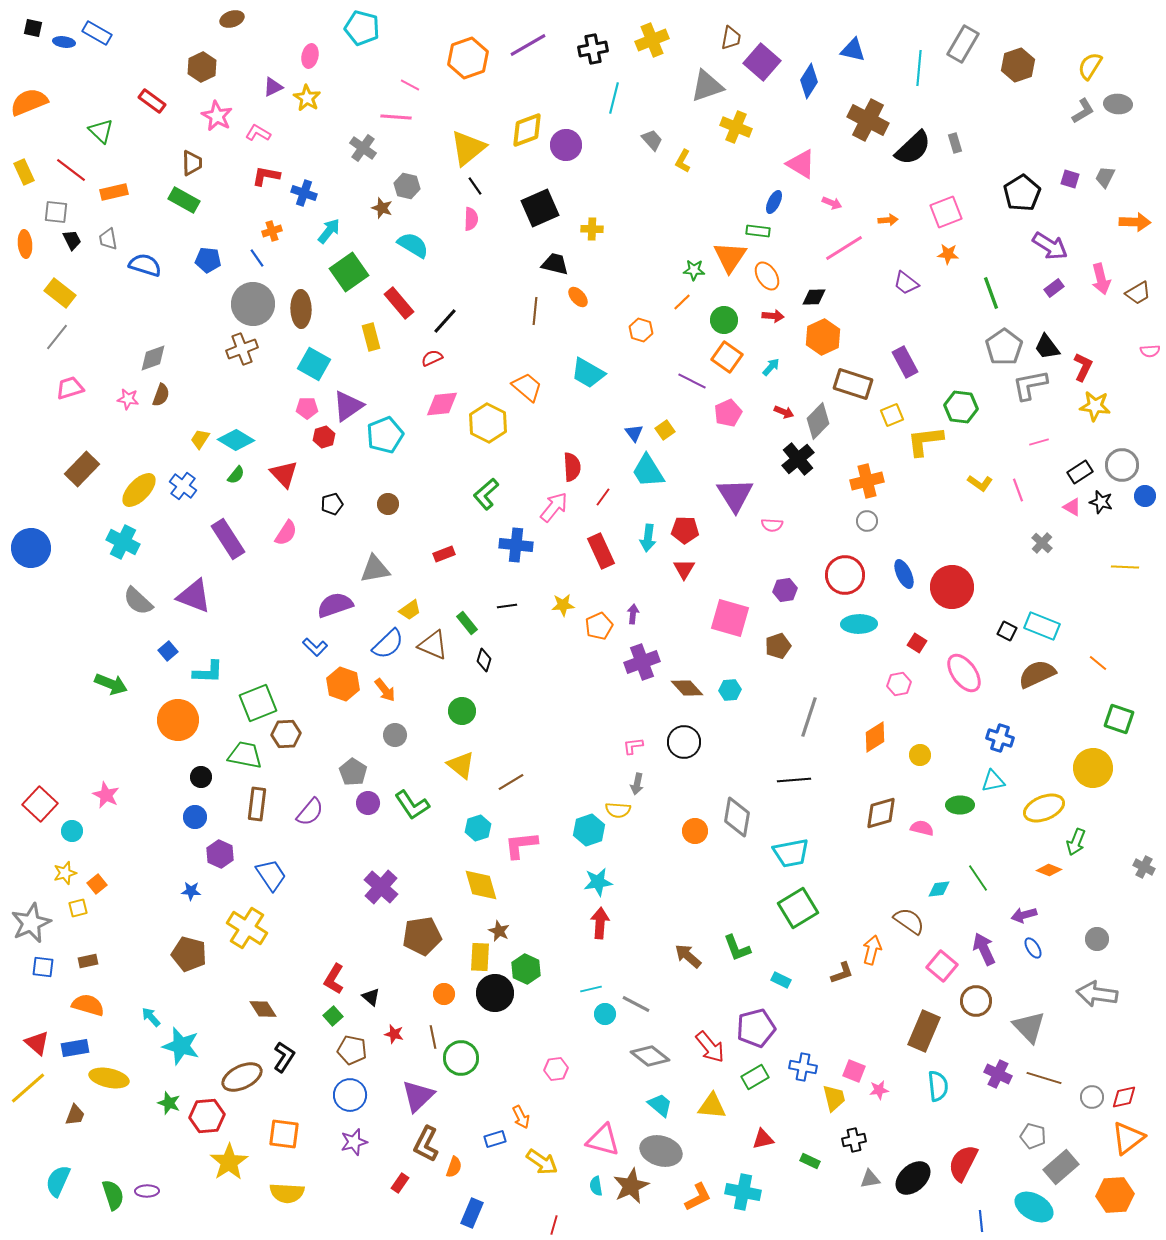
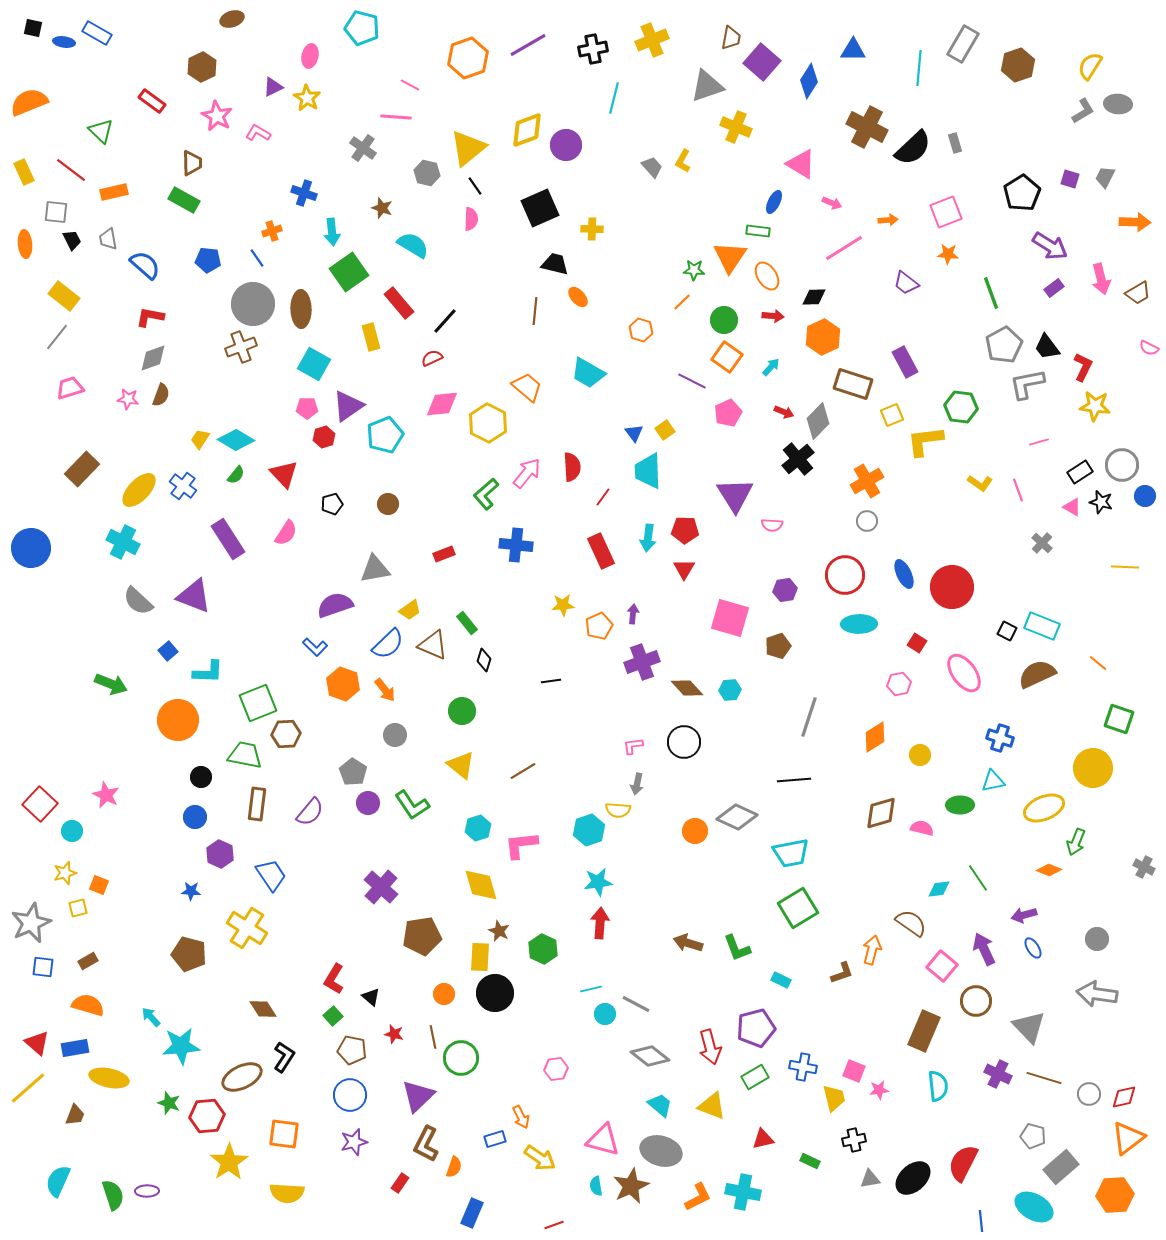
blue triangle at (853, 50): rotated 12 degrees counterclockwise
brown cross at (868, 120): moved 1 px left, 7 px down
gray trapezoid at (652, 140): moved 27 px down
red L-shape at (266, 176): moved 116 px left, 141 px down
gray hexagon at (407, 186): moved 20 px right, 13 px up
cyan arrow at (329, 231): moved 3 px right, 1 px down; rotated 136 degrees clockwise
blue semicircle at (145, 265): rotated 24 degrees clockwise
yellow rectangle at (60, 293): moved 4 px right, 3 px down
gray pentagon at (1004, 347): moved 2 px up; rotated 6 degrees clockwise
brown cross at (242, 349): moved 1 px left, 2 px up
pink semicircle at (1150, 351): moved 1 px left, 3 px up; rotated 30 degrees clockwise
gray L-shape at (1030, 385): moved 3 px left, 1 px up
cyan trapezoid at (648, 471): rotated 30 degrees clockwise
orange cross at (867, 481): rotated 16 degrees counterclockwise
pink arrow at (554, 507): moved 27 px left, 34 px up
black line at (507, 606): moved 44 px right, 75 px down
brown line at (511, 782): moved 12 px right, 11 px up
gray diamond at (737, 817): rotated 75 degrees counterclockwise
orange square at (97, 884): moved 2 px right, 1 px down; rotated 30 degrees counterclockwise
brown semicircle at (909, 921): moved 2 px right, 2 px down
brown arrow at (688, 956): moved 13 px up; rotated 24 degrees counterclockwise
brown rectangle at (88, 961): rotated 18 degrees counterclockwise
green hexagon at (526, 969): moved 17 px right, 20 px up
cyan star at (181, 1046): rotated 21 degrees counterclockwise
red arrow at (710, 1047): rotated 24 degrees clockwise
gray circle at (1092, 1097): moved 3 px left, 3 px up
yellow triangle at (712, 1106): rotated 16 degrees clockwise
yellow arrow at (542, 1162): moved 2 px left, 4 px up
red line at (554, 1225): rotated 54 degrees clockwise
